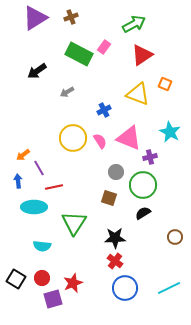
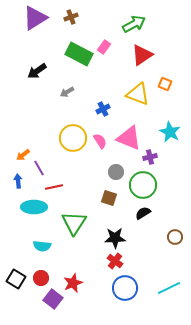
blue cross: moved 1 px left, 1 px up
red circle: moved 1 px left
purple square: rotated 36 degrees counterclockwise
